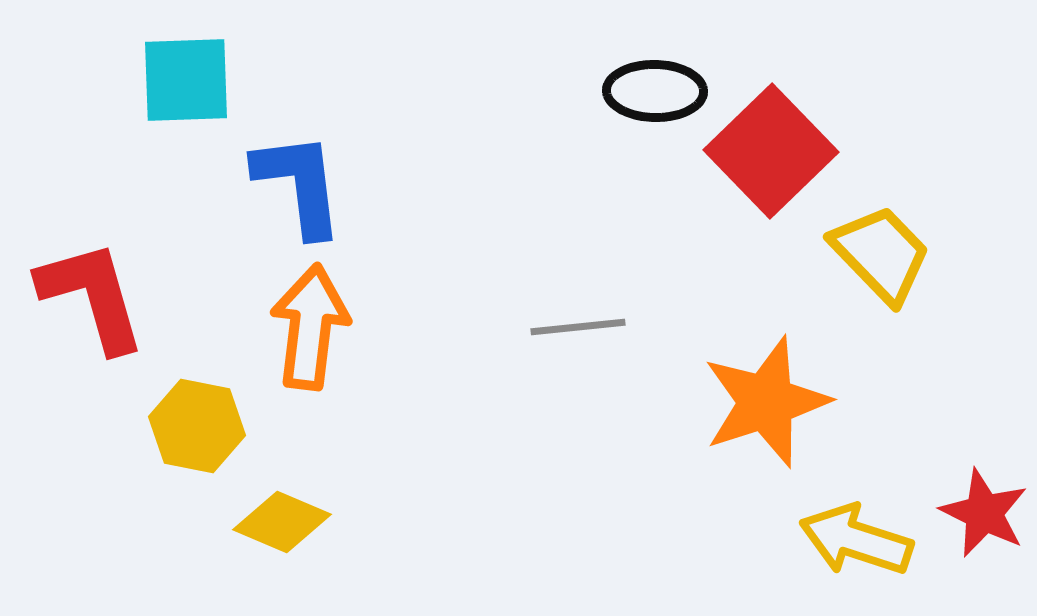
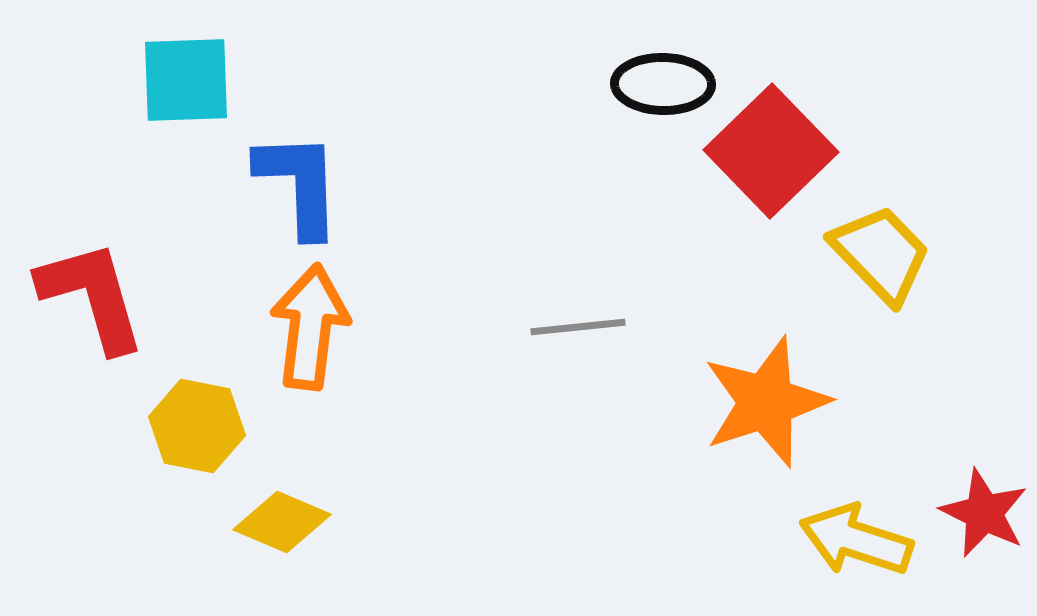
black ellipse: moved 8 px right, 7 px up
blue L-shape: rotated 5 degrees clockwise
